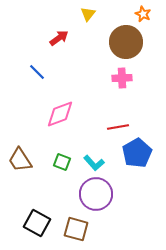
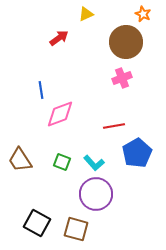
yellow triangle: moved 2 px left; rotated 28 degrees clockwise
blue line: moved 4 px right, 18 px down; rotated 36 degrees clockwise
pink cross: rotated 18 degrees counterclockwise
red line: moved 4 px left, 1 px up
